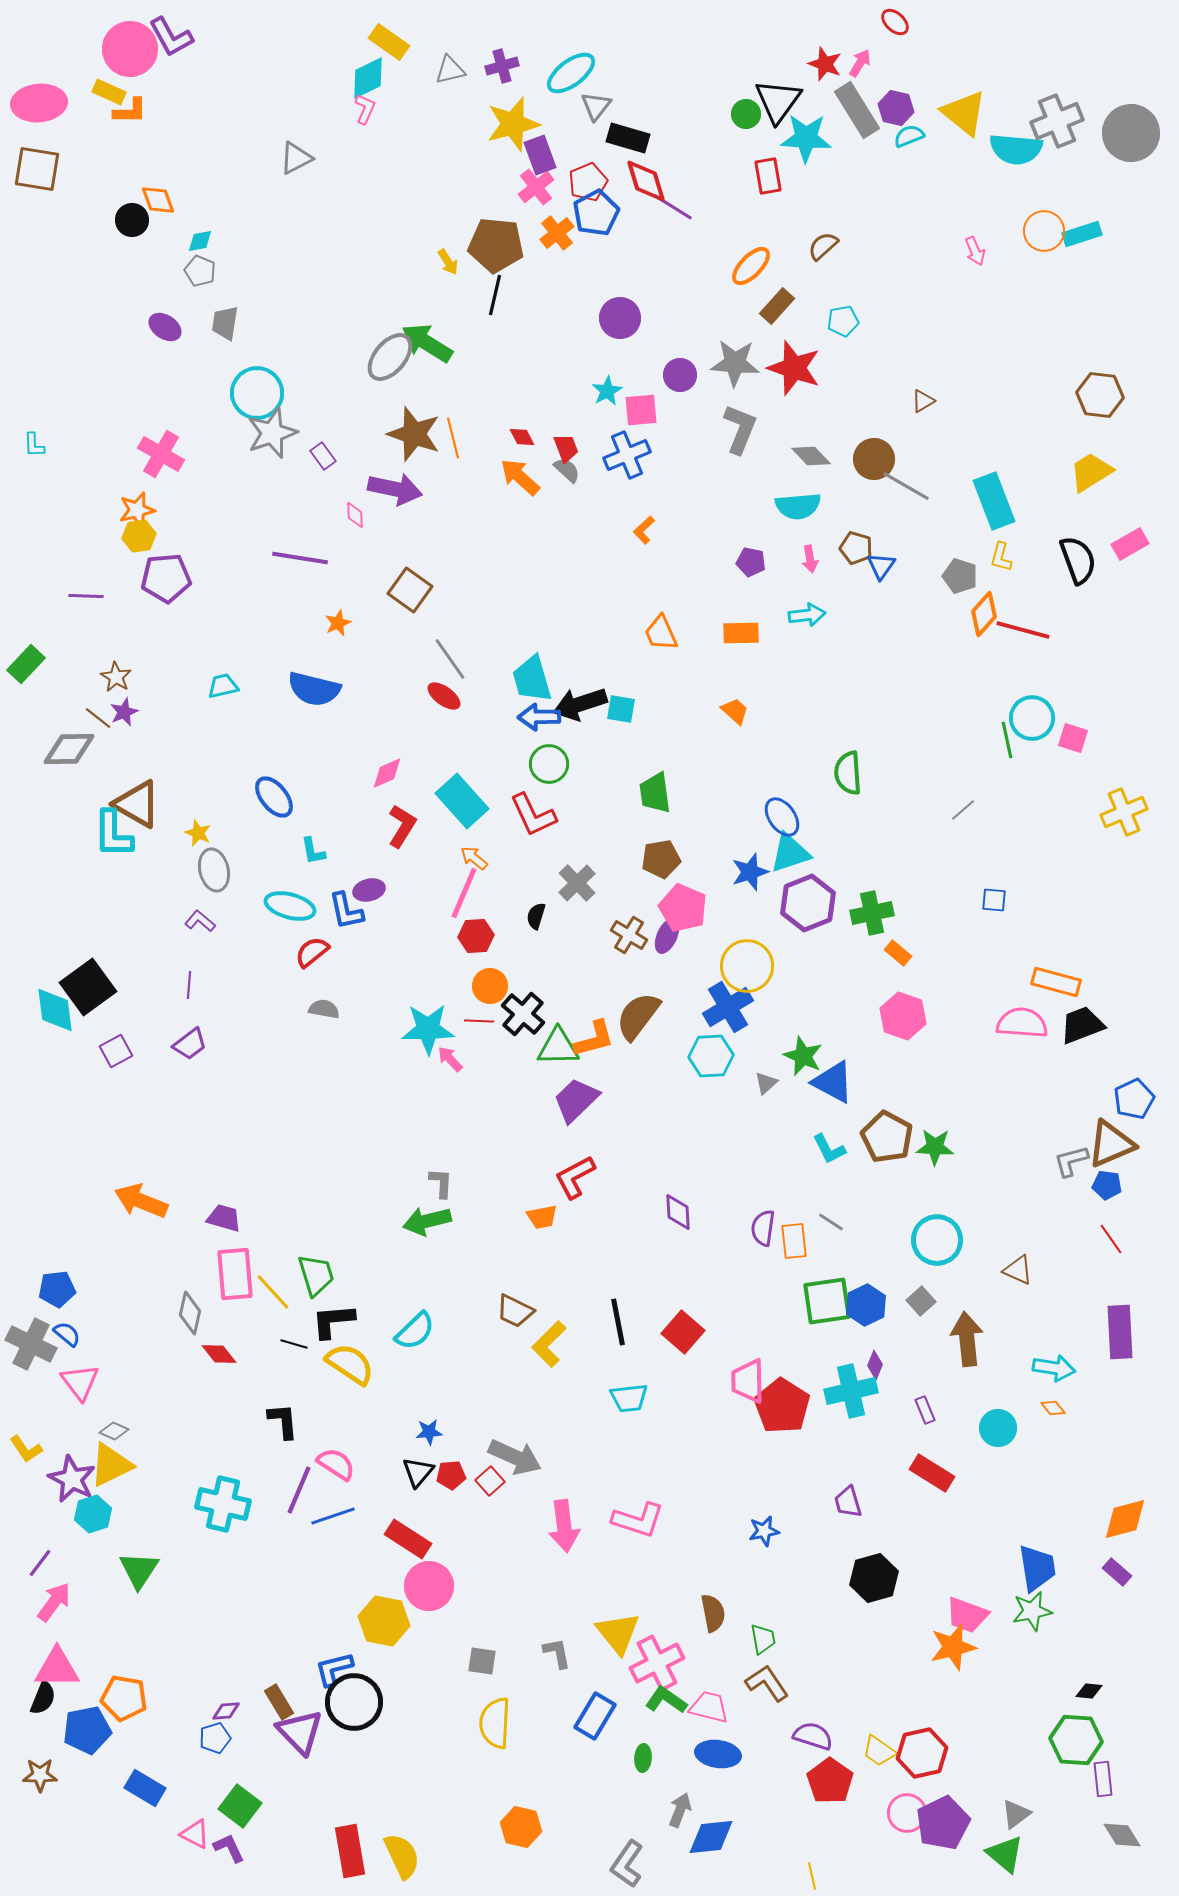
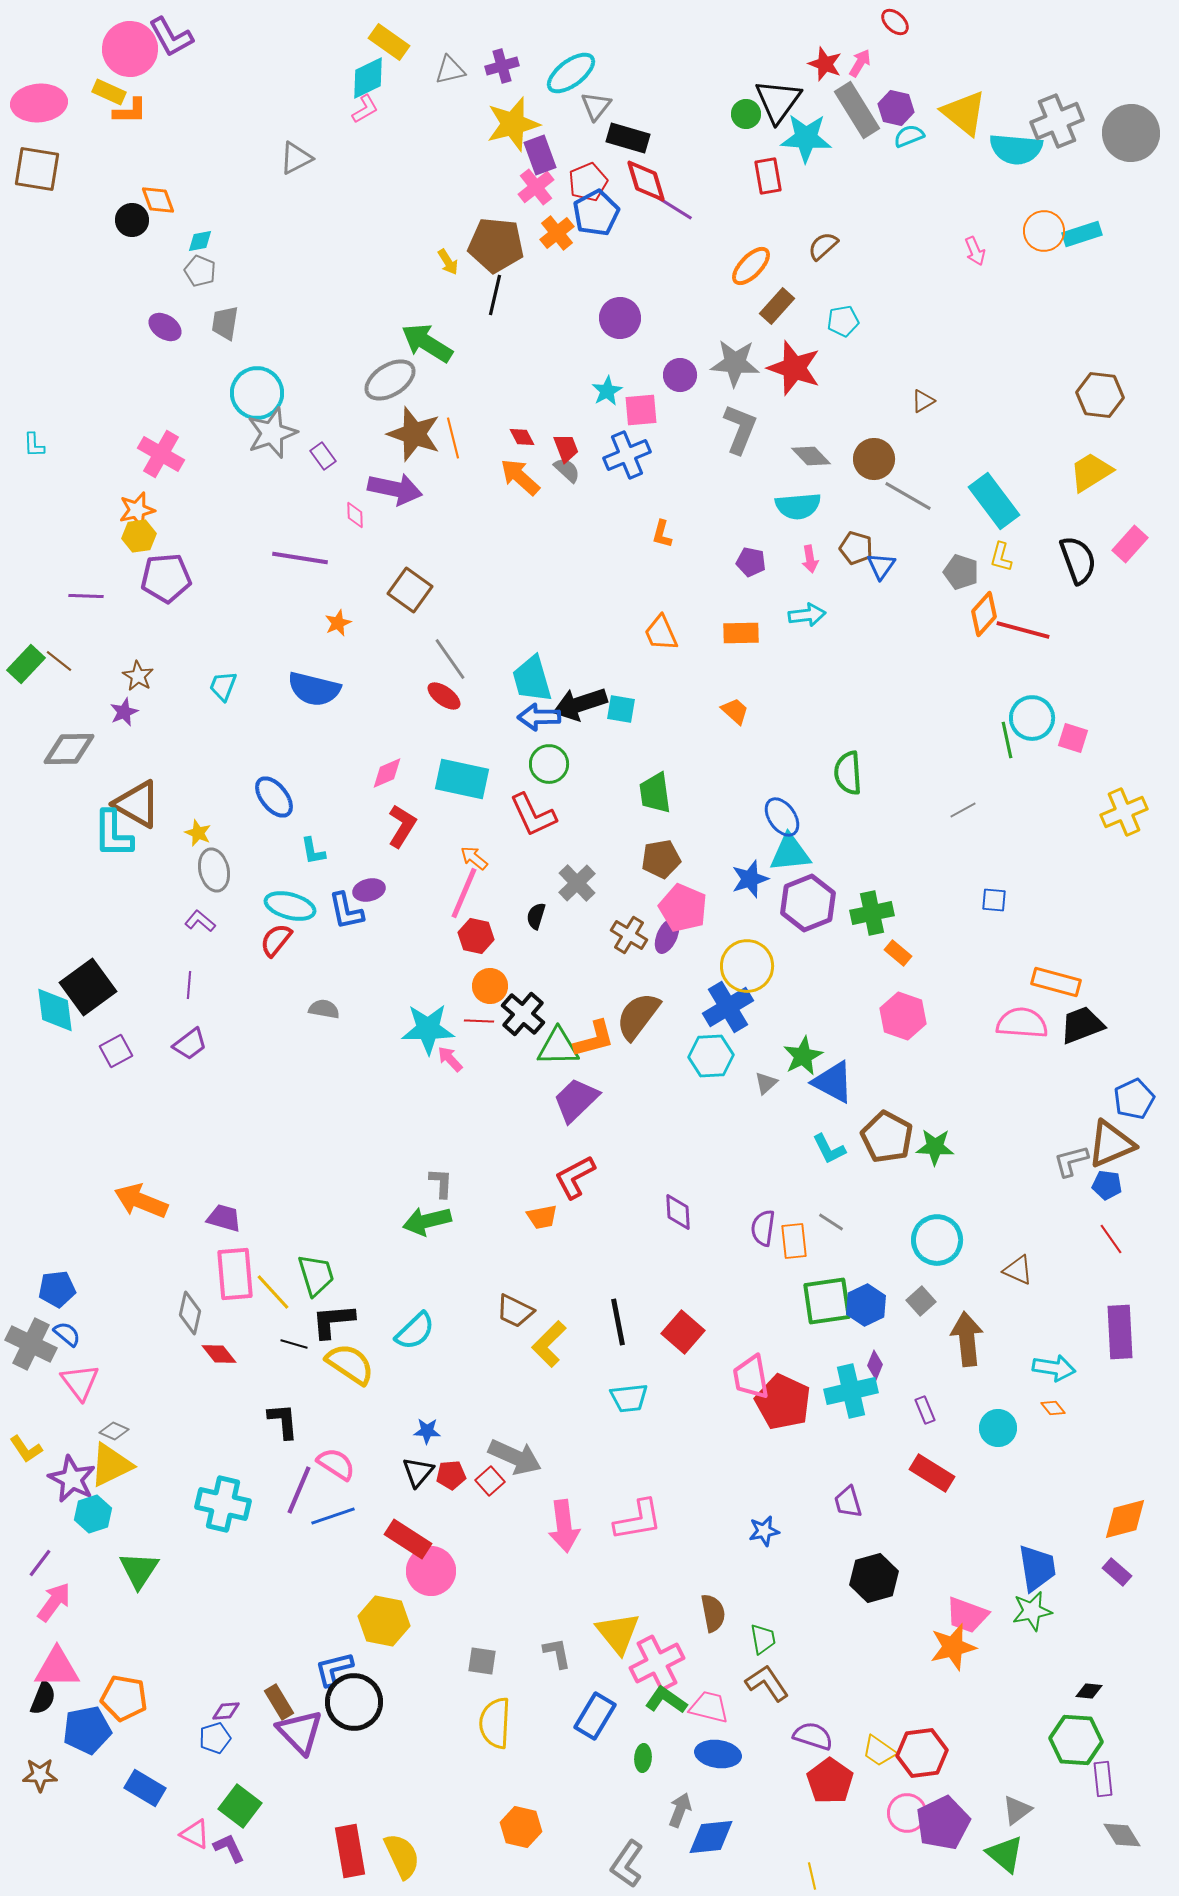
pink L-shape at (365, 109): rotated 36 degrees clockwise
gray ellipse at (390, 357): moved 23 px down; rotated 18 degrees clockwise
gray line at (906, 486): moved 2 px right, 10 px down
cyan rectangle at (994, 501): rotated 16 degrees counterclockwise
orange L-shape at (644, 530): moved 18 px right, 4 px down; rotated 32 degrees counterclockwise
pink rectangle at (1130, 544): rotated 18 degrees counterclockwise
gray pentagon at (960, 576): moved 1 px right, 4 px up
brown star at (116, 677): moved 22 px right, 1 px up
cyan trapezoid at (223, 686): rotated 56 degrees counterclockwise
brown line at (98, 718): moved 39 px left, 57 px up
cyan rectangle at (462, 801): moved 22 px up; rotated 36 degrees counterclockwise
gray line at (963, 810): rotated 12 degrees clockwise
cyan triangle at (790, 853): rotated 12 degrees clockwise
blue star at (750, 872): moved 7 px down
red hexagon at (476, 936): rotated 16 degrees clockwise
red semicircle at (312, 952): moved 36 px left, 12 px up; rotated 12 degrees counterclockwise
green star at (803, 1056): rotated 21 degrees clockwise
pink trapezoid at (748, 1381): moved 3 px right, 4 px up; rotated 9 degrees counterclockwise
red pentagon at (782, 1406): moved 1 px right, 4 px up; rotated 8 degrees counterclockwise
blue star at (429, 1432): moved 2 px left, 1 px up; rotated 8 degrees clockwise
pink L-shape at (638, 1520): rotated 28 degrees counterclockwise
pink circle at (429, 1586): moved 2 px right, 15 px up
red hexagon at (922, 1753): rotated 6 degrees clockwise
gray triangle at (1016, 1814): moved 1 px right, 4 px up
